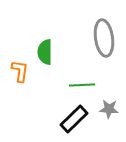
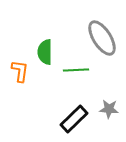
gray ellipse: moved 2 px left; rotated 24 degrees counterclockwise
green line: moved 6 px left, 15 px up
